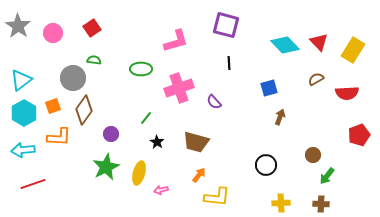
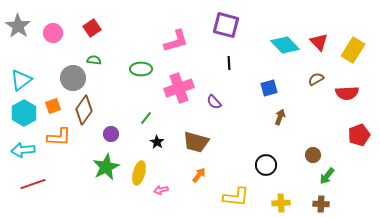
yellow L-shape: moved 19 px right
